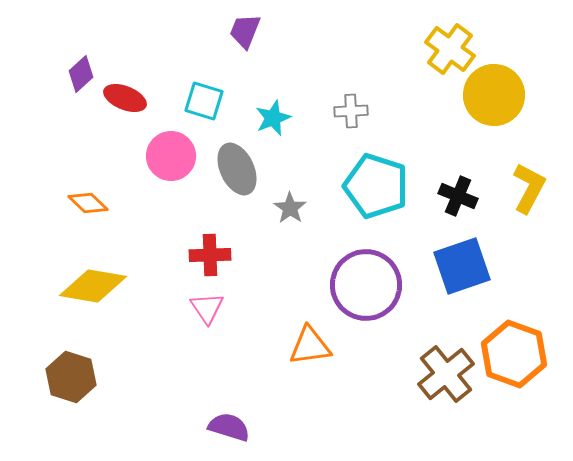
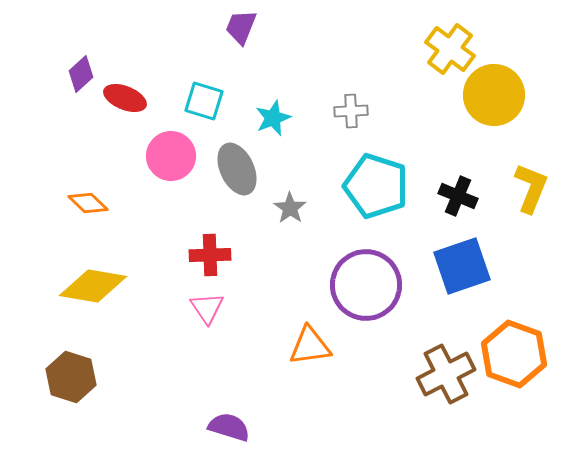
purple trapezoid: moved 4 px left, 4 px up
yellow L-shape: moved 2 px right; rotated 6 degrees counterclockwise
brown cross: rotated 12 degrees clockwise
